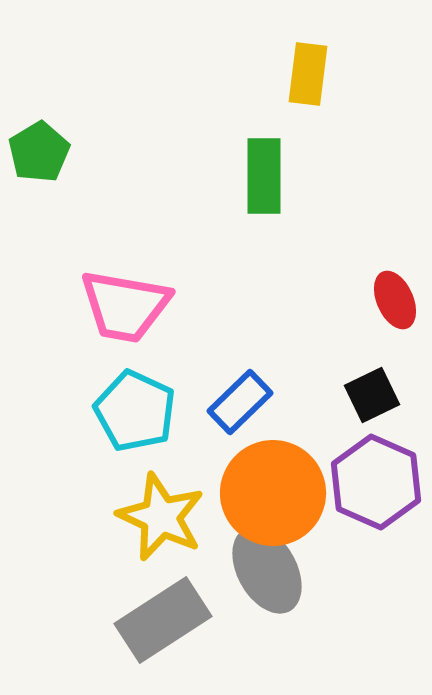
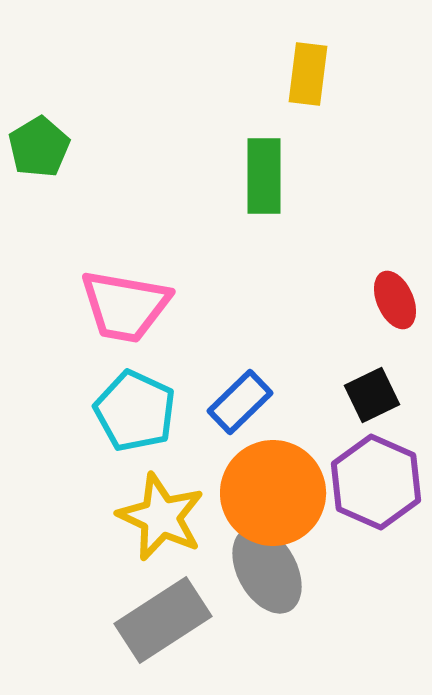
green pentagon: moved 5 px up
